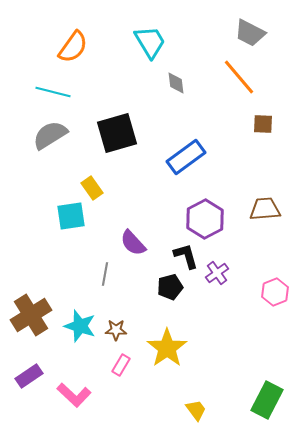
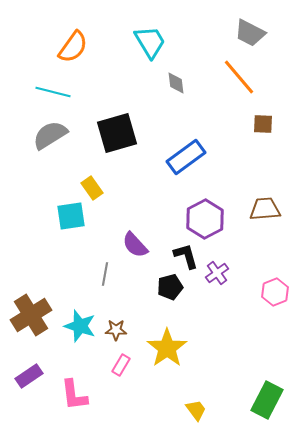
purple semicircle: moved 2 px right, 2 px down
pink L-shape: rotated 40 degrees clockwise
